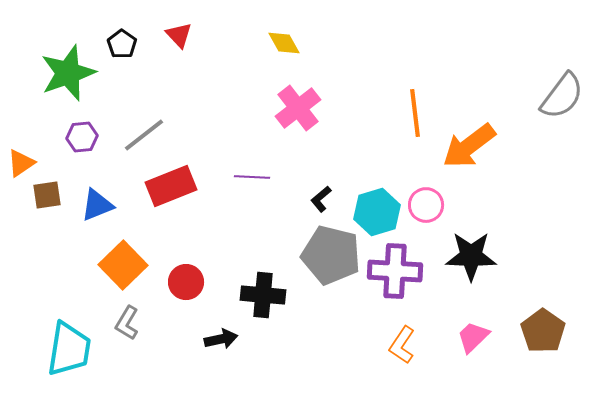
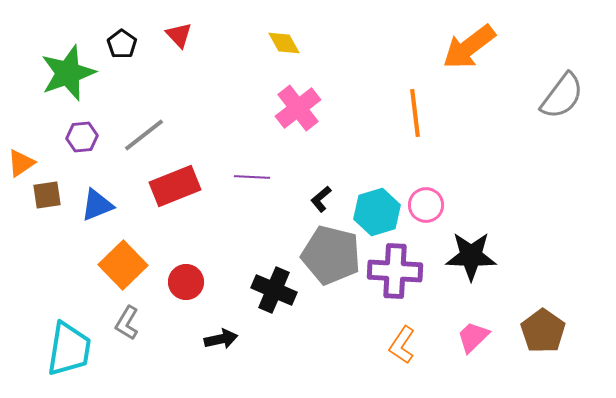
orange arrow: moved 99 px up
red rectangle: moved 4 px right
black cross: moved 11 px right, 5 px up; rotated 18 degrees clockwise
